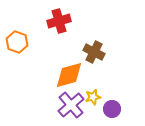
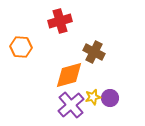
red cross: moved 1 px right
orange hexagon: moved 4 px right, 5 px down; rotated 15 degrees counterclockwise
purple circle: moved 2 px left, 11 px up
